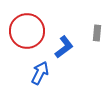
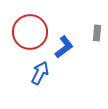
red circle: moved 3 px right, 1 px down
